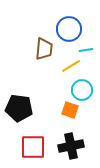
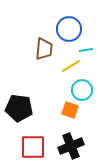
black cross: rotated 10 degrees counterclockwise
